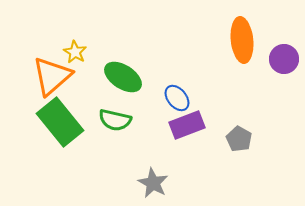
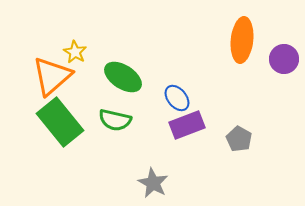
orange ellipse: rotated 12 degrees clockwise
